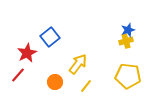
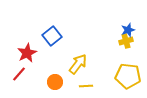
blue square: moved 2 px right, 1 px up
red line: moved 1 px right, 1 px up
yellow line: rotated 48 degrees clockwise
